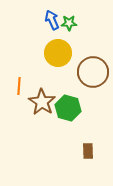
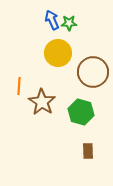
green hexagon: moved 13 px right, 4 px down
